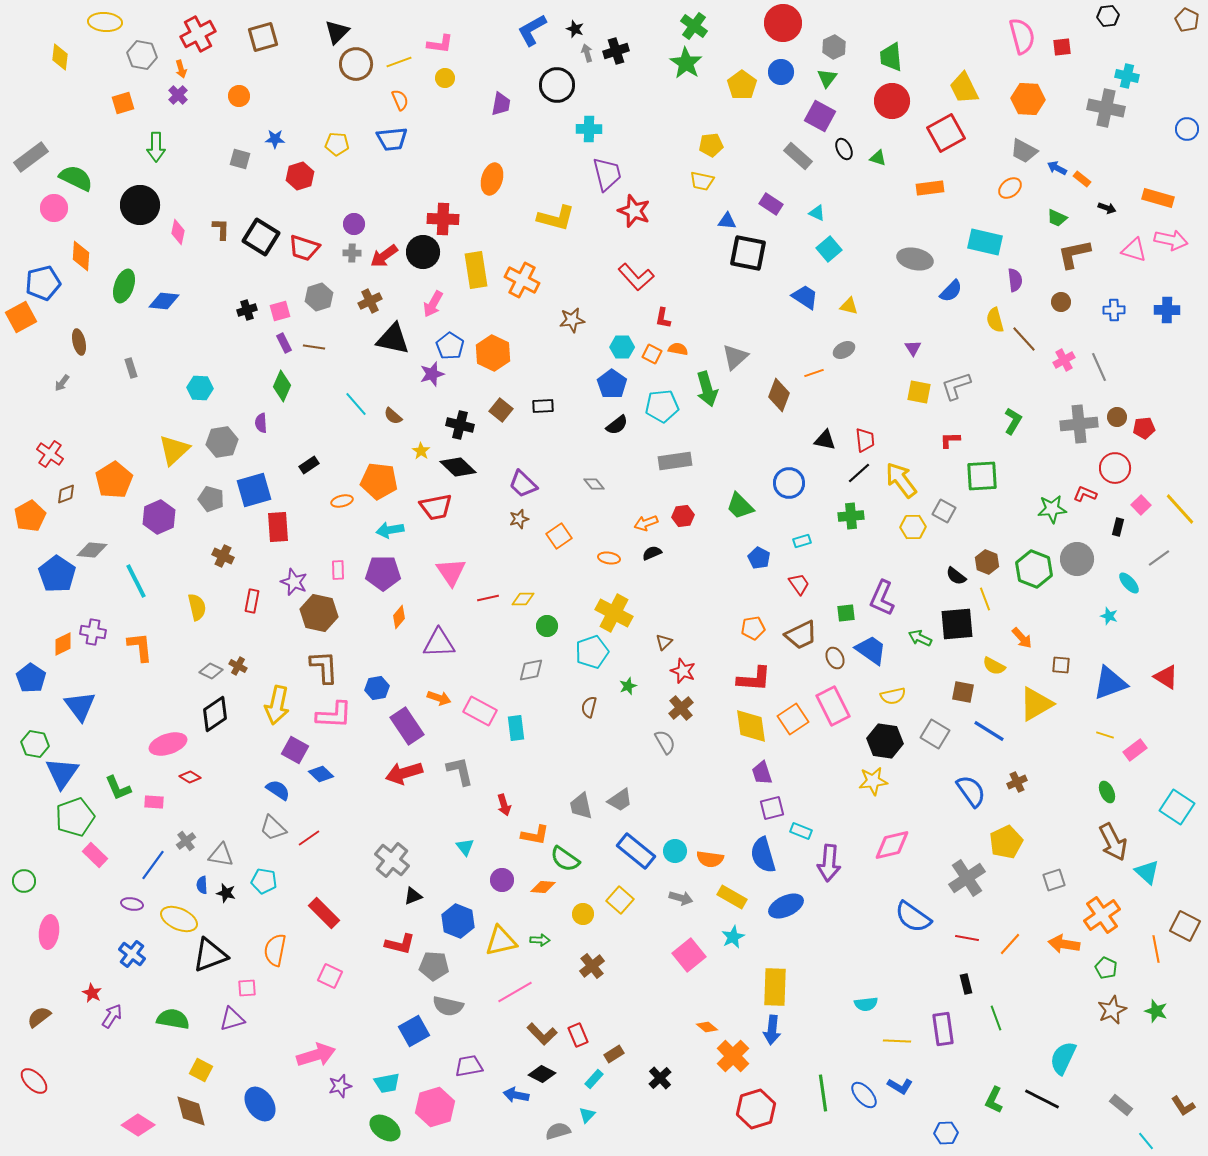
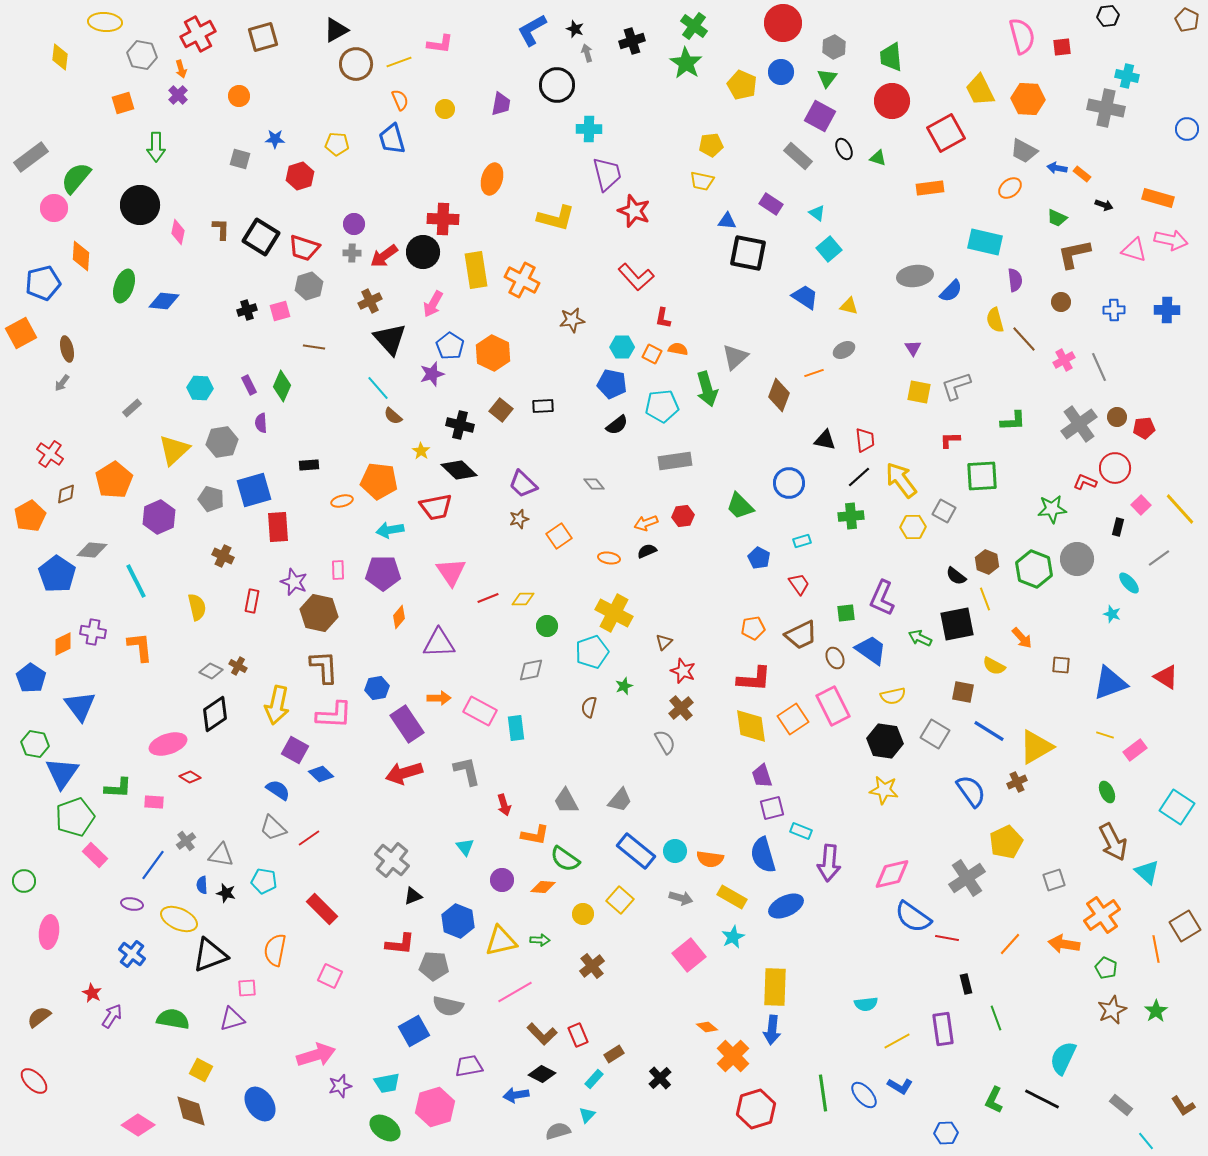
black triangle at (337, 32): moved 1 px left, 2 px up; rotated 16 degrees clockwise
black cross at (616, 51): moved 16 px right, 10 px up
yellow circle at (445, 78): moved 31 px down
yellow pentagon at (742, 85): rotated 12 degrees counterclockwise
yellow trapezoid at (964, 88): moved 16 px right, 2 px down
blue trapezoid at (392, 139): rotated 80 degrees clockwise
blue arrow at (1057, 168): rotated 18 degrees counterclockwise
green semicircle at (76, 178): rotated 76 degrees counterclockwise
orange rectangle at (1082, 179): moved 5 px up
black arrow at (1107, 208): moved 3 px left, 3 px up
cyan triangle at (817, 213): rotated 12 degrees clockwise
gray ellipse at (915, 259): moved 17 px down; rotated 20 degrees counterclockwise
gray hexagon at (319, 297): moved 10 px left, 11 px up
orange square at (21, 317): moved 16 px down
black triangle at (393, 339): moved 3 px left; rotated 36 degrees clockwise
brown ellipse at (79, 342): moved 12 px left, 7 px down
purple rectangle at (284, 343): moved 35 px left, 42 px down
gray rectangle at (131, 368): moved 1 px right, 40 px down; rotated 66 degrees clockwise
blue pentagon at (612, 384): rotated 24 degrees counterclockwise
cyan line at (356, 404): moved 22 px right, 16 px up
green L-shape at (1013, 421): rotated 56 degrees clockwise
gray cross at (1079, 424): rotated 30 degrees counterclockwise
black rectangle at (309, 465): rotated 30 degrees clockwise
black diamond at (458, 467): moved 1 px right, 3 px down
black line at (859, 473): moved 4 px down
red L-shape at (1085, 494): moved 12 px up
black semicircle at (652, 553): moved 5 px left, 2 px up
red line at (488, 598): rotated 10 degrees counterclockwise
cyan star at (1109, 616): moved 3 px right, 2 px up
black square at (957, 624): rotated 6 degrees counterclockwise
green star at (628, 686): moved 4 px left
orange arrow at (439, 698): rotated 20 degrees counterclockwise
yellow triangle at (1036, 704): moved 43 px down
purple rectangle at (407, 726): moved 2 px up
gray L-shape at (460, 771): moved 7 px right
purple trapezoid at (762, 773): moved 3 px down
yellow star at (873, 781): moved 11 px right, 9 px down; rotated 16 degrees clockwise
green L-shape at (118, 788): rotated 64 degrees counterclockwise
gray trapezoid at (620, 800): rotated 16 degrees counterclockwise
gray trapezoid at (581, 806): moved 15 px left, 5 px up; rotated 16 degrees counterclockwise
pink diamond at (892, 845): moved 29 px down
red rectangle at (324, 913): moved 2 px left, 4 px up
brown square at (1185, 926): rotated 32 degrees clockwise
red line at (967, 938): moved 20 px left
red L-shape at (400, 944): rotated 8 degrees counterclockwise
green star at (1156, 1011): rotated 20 degrees clockwise
yellow line at (897, 1041): rotated 32 degrees counterclockwise
blue arrow at (516, 1095): rotated 20 degrees counterclockwise
